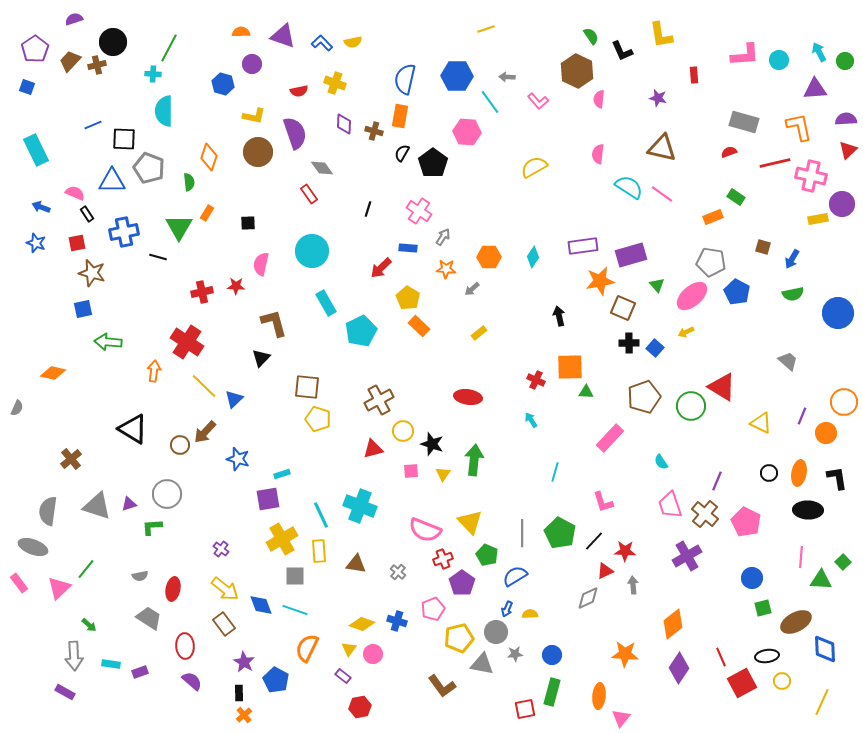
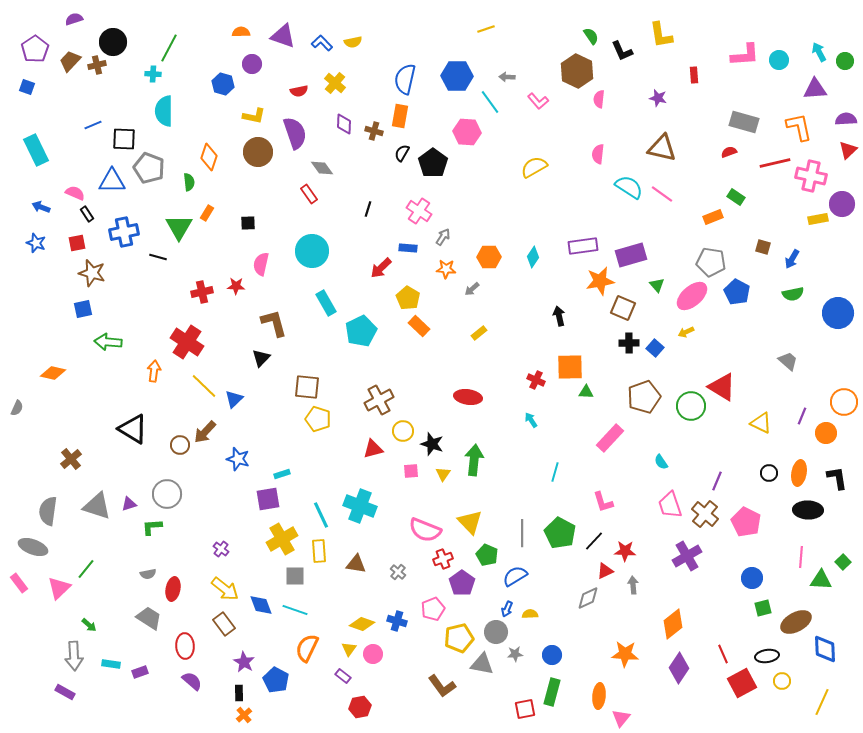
yellow cross at (335, 83): rotated 20 degrees clockwise
gray semicircle at (140, 576): moved 8 px right, 2 px up
red line at (721, 657): moved 2 px right, 3 px up
